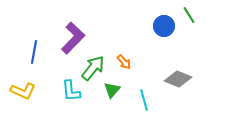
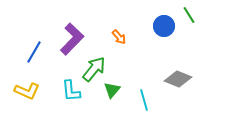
purple L-shape: moved 1 px left, 1 px down
blue line: rotated 20 degrees clockwise
orange arrow: moved 5 px left, 25 px up
green arrow: moved 1 px right, 1 px down
yellow L-shape: moved 4 px right
